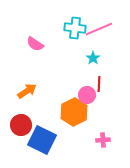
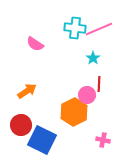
pink cross: rotated 16 degrees clockwise
